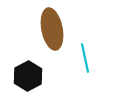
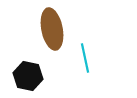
black hexagon: rotated 20 degrees counterclockwise
